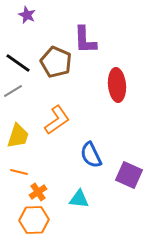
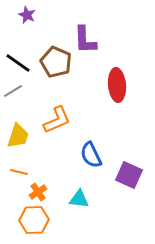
orange L-shape: rotated 12 degrees clockwise
